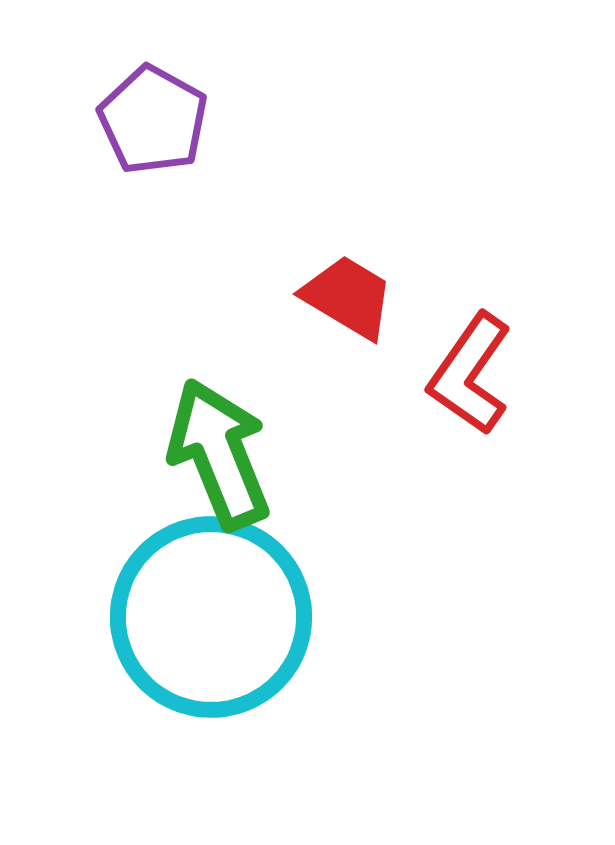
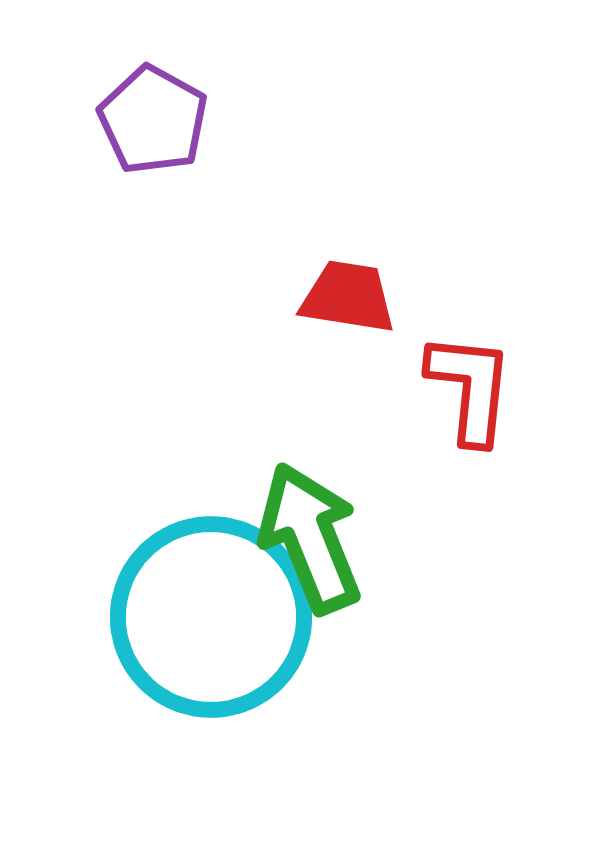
red trapezoid: rotated 22 degrees counterclockwise
red L-shape: moved 14 px down; rotated 151 degrees clockwise
green arrow: moved 91 px right, 84 px down
